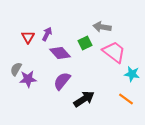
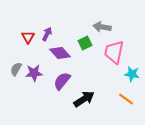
pink trapezoid: rotated 115 degrees counterclockwise
purple star: moved 6 px right, 6 px up
